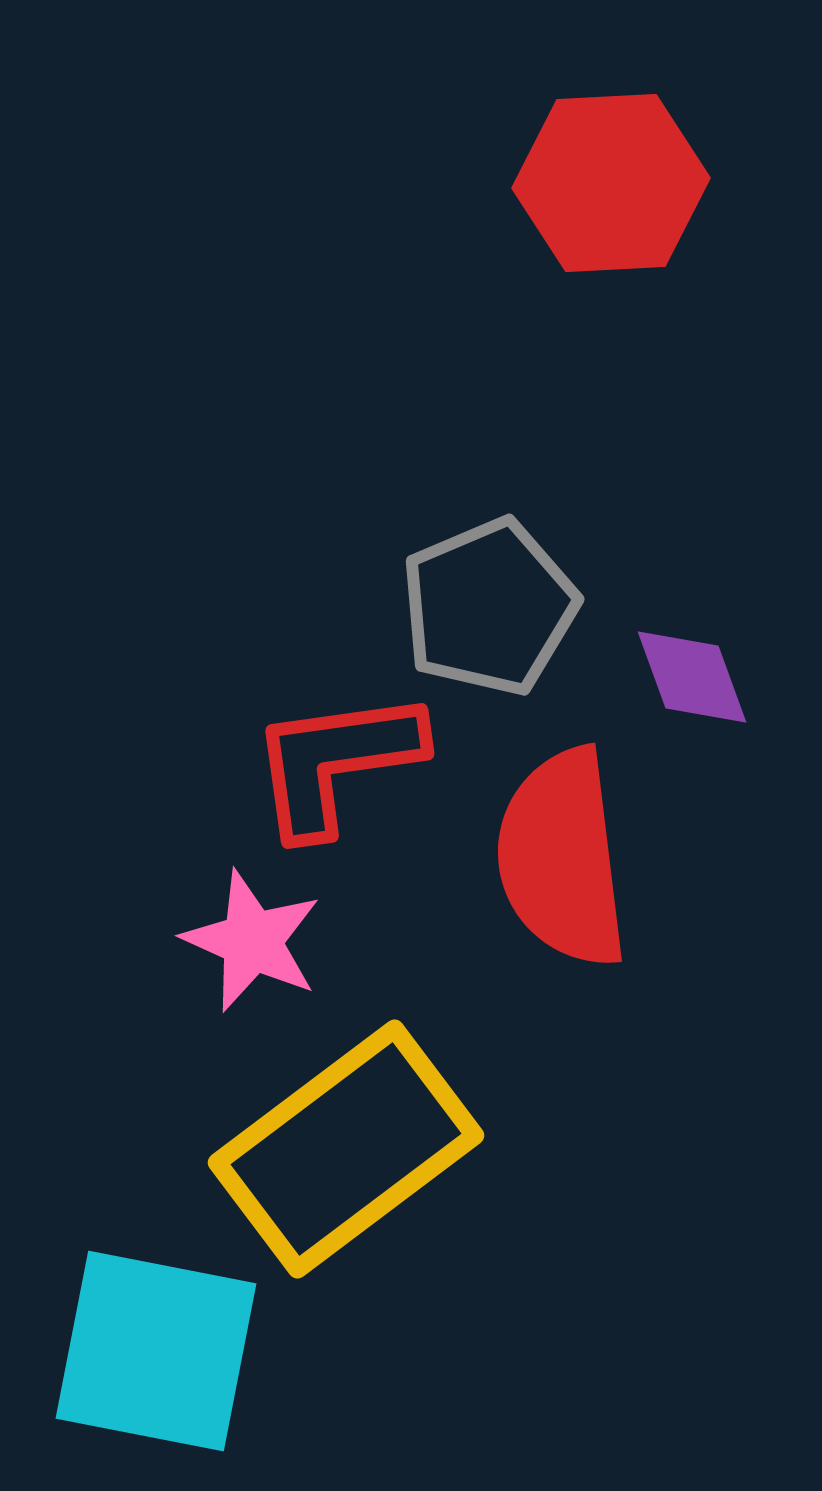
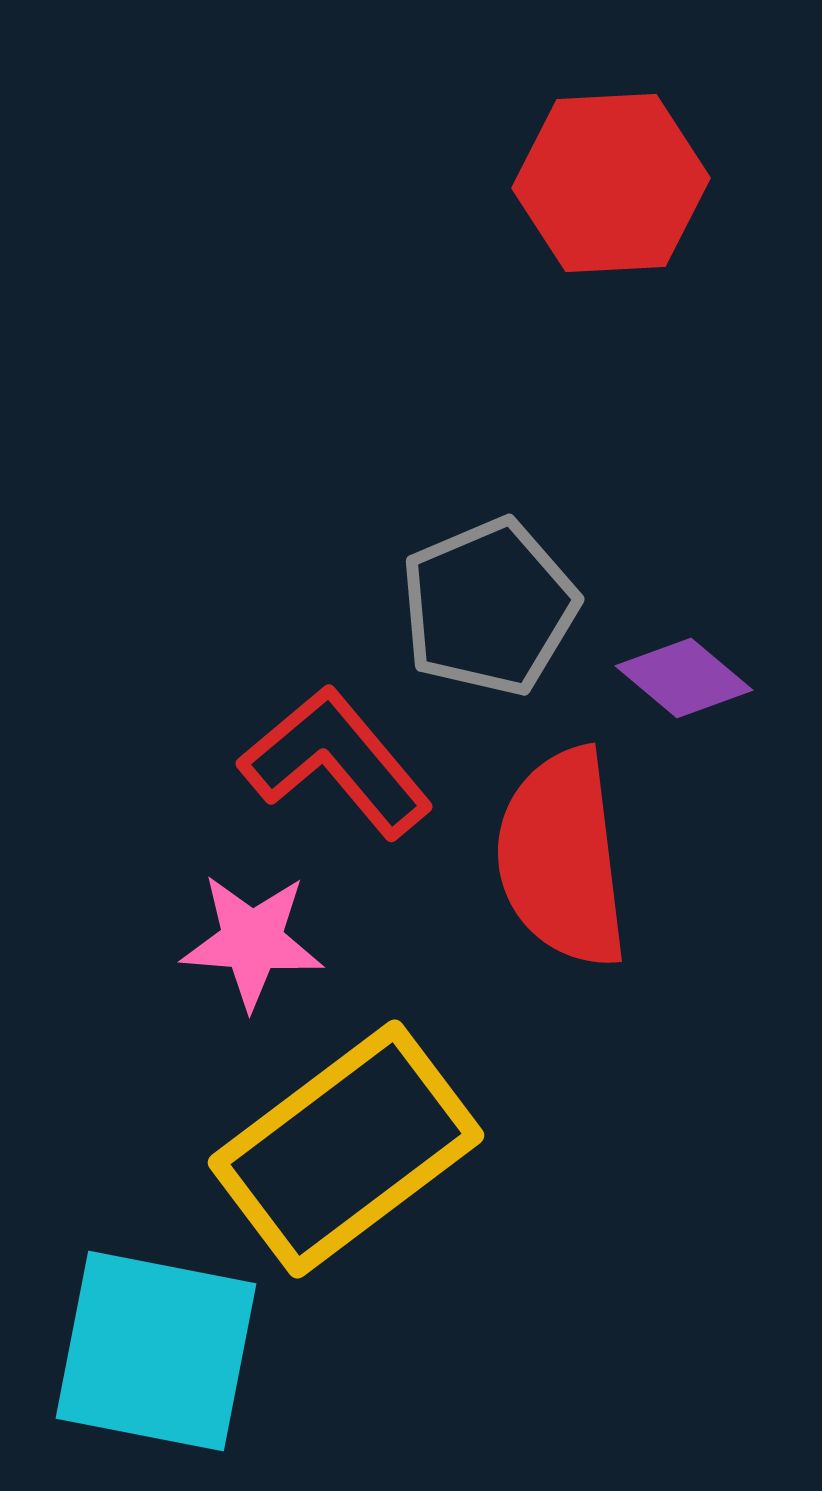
purple diamond: moved 8 px left, 1 px down; rotated 30 degrees counterclockwise
red L-shape: rotated 58 degrees clockwise
pink star: rotated 20 degrees counterclockwise
